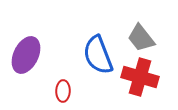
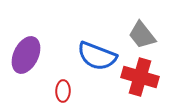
gray trapezoid: moved 1 px right, 3 px up
blue semicircle: moved 1 px left, 1 px down; rotated 48 degrees counterclockwise
